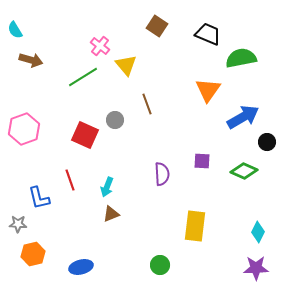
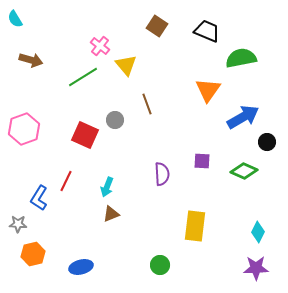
cyan semicircle: moved 11 px up
black trapezoid: moved 1 px left, 3 px up
red line: moved 4 px left, 1 px down; rotated 45 degrees clockwise
blue L-shape: rotated 45 degrees clockwise
